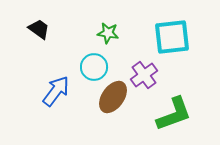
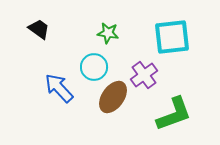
blue arrow: moved 3 px right, 3 px up; rotated 80 degrees counterclockwise
